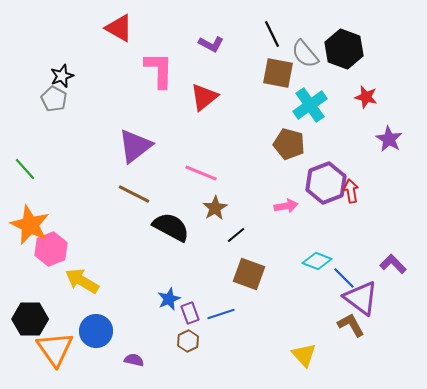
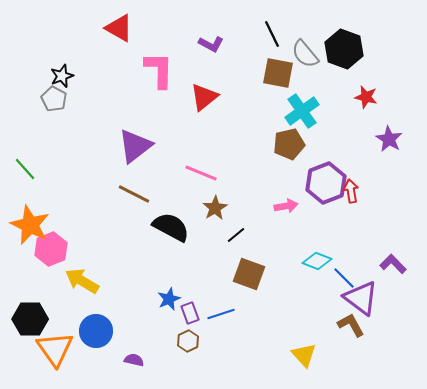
cyan cross at (310, 105): moved 8 px left, 6 px down
brown pentagon at (289, 144): rotated 28 degrees counterclockwise
